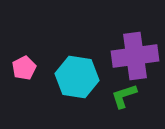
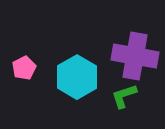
purple cross: rotated 18 degrees clockwise
cyan hexagon: rotated 21 degrees clockwise
